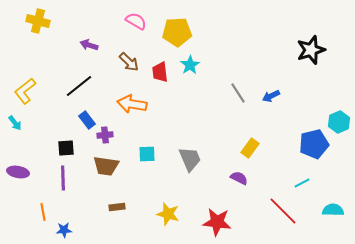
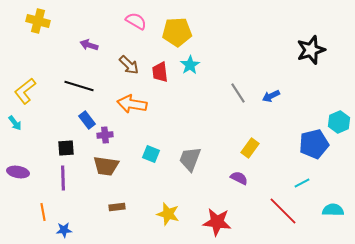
brown arrow: moved 3 px down
black line: rotated 56 degrees clockwise
cyan square: moved 4 px right; rotated 24 degrees clockwise
gray trapezoid: rotated 136 degrees counterclockwise
